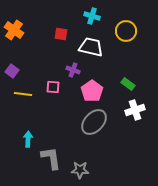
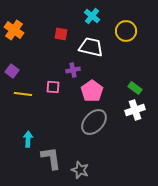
cyan cross: rotated 21 degrees clockwise
purple cross: rotated 32 degrees counterclockwise
green rectangle: moved 7 px right, 4 px down
gray star: rotated 18 degrees clockwise
